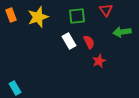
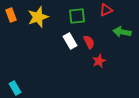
red triangle: rotated 40 degrees clockwise
green arrow: rotated 18 degrees clockwise
white rectangle: moved 1 px right
